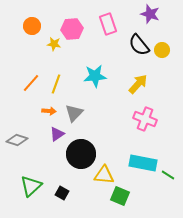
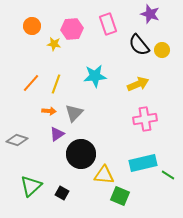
yellow arrow: rotated 25 degrees clockwise
pink cross: rotated 30 degrees counterclockwise
cyan rectangle: rotated 24 degrees counterclockwise
